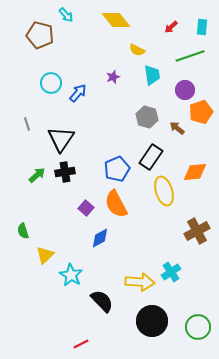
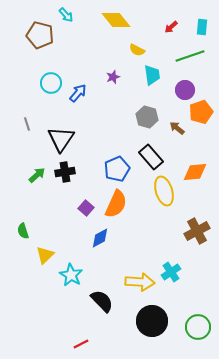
black rectangle: rotated 75 degrees counterclockwise
orange semicircle: rotated 128 degrees counterclockwise
